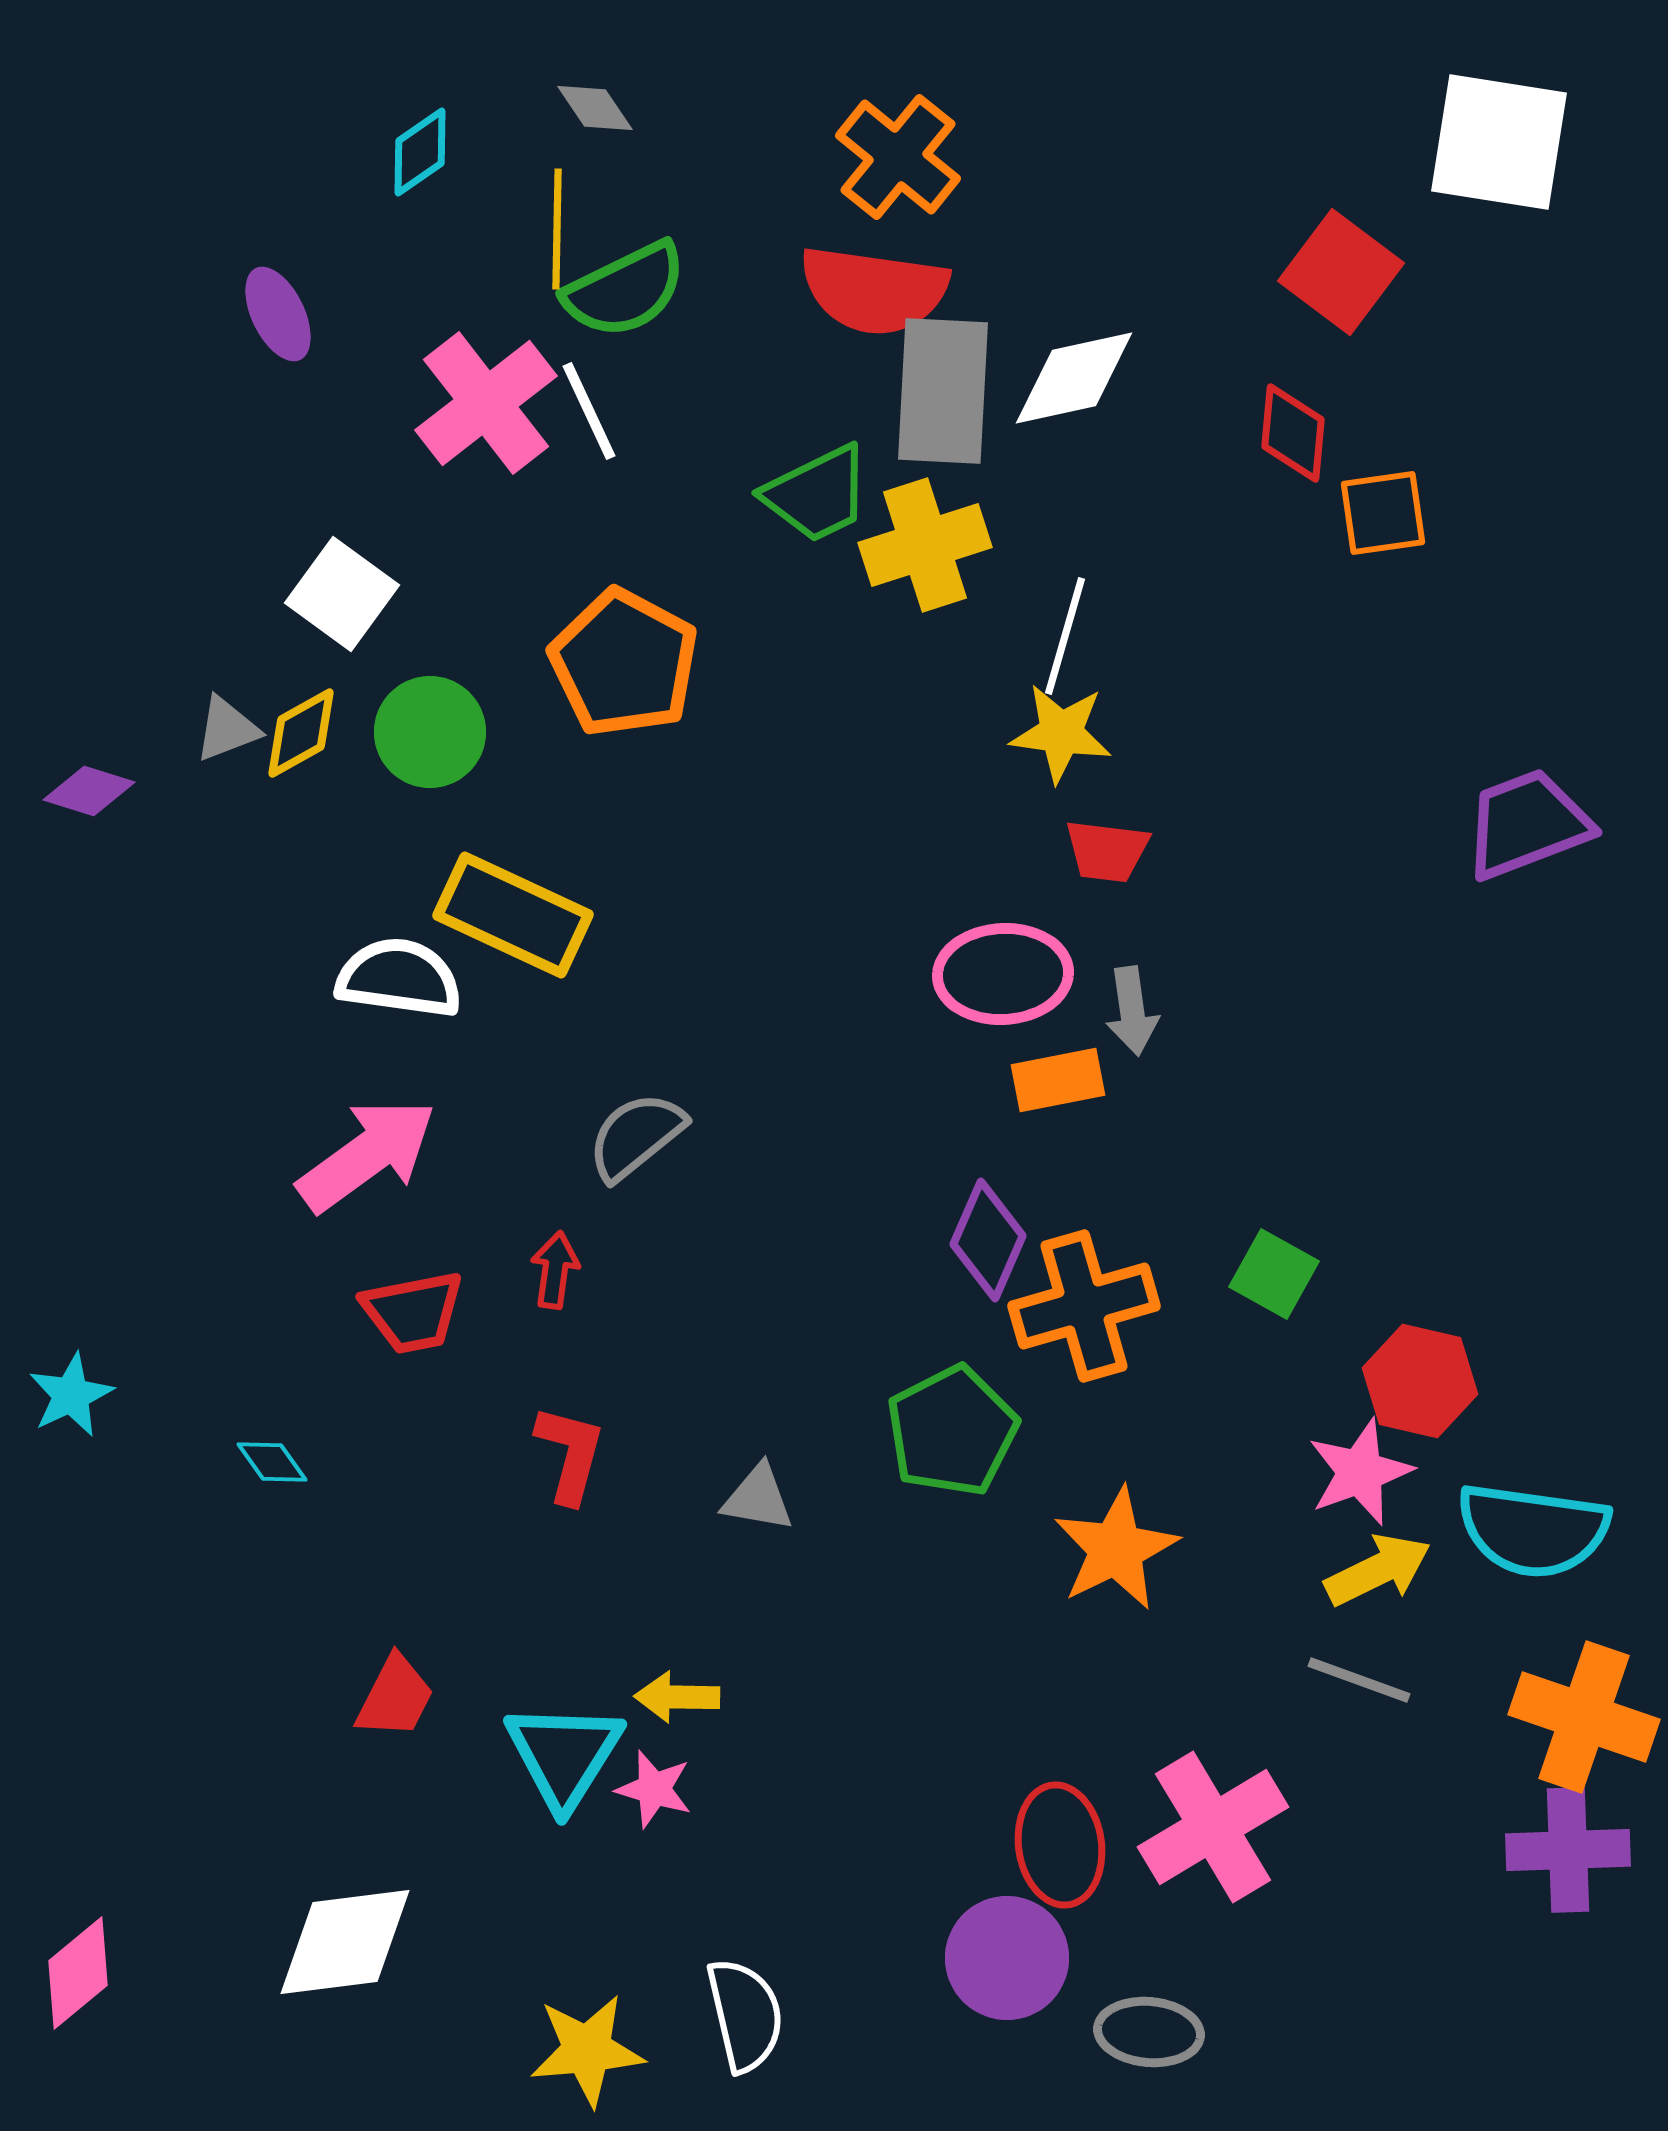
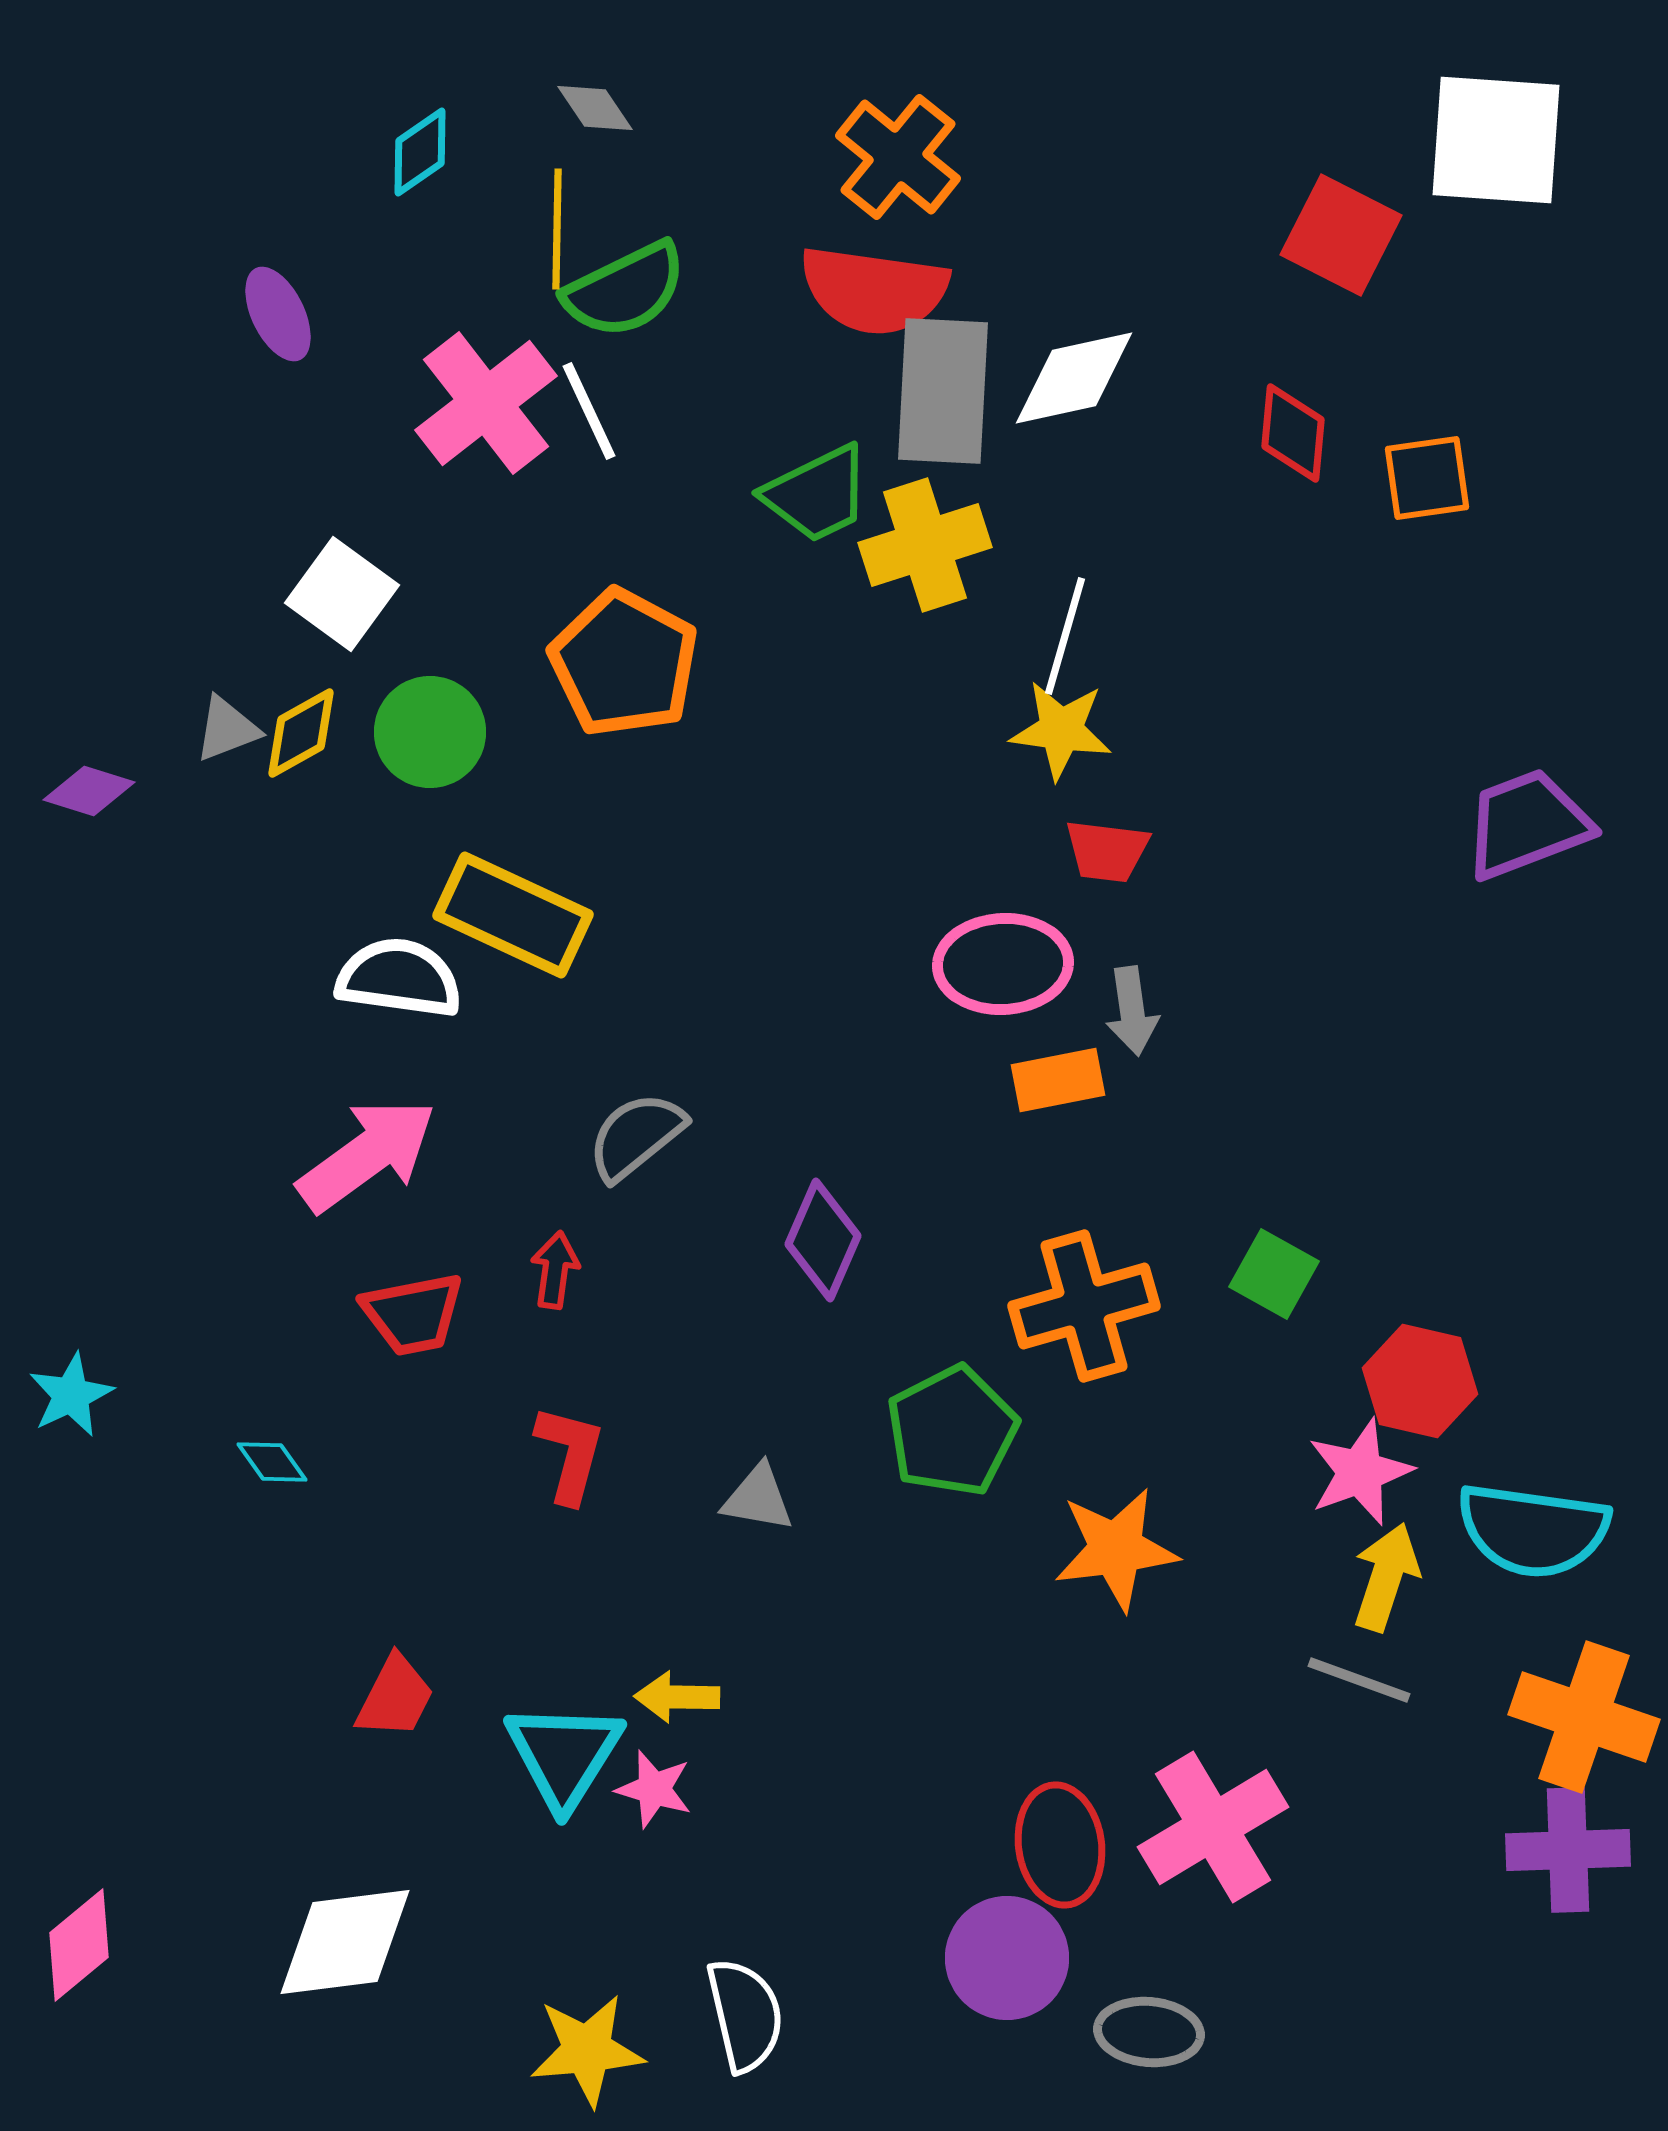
white square at (1499, 142): moved 3 px left, 2 px up; rotated 5 degrees counterclockwise
red square at (1341, 272): moved 37 px up; rotated 10 degrees counterclockwise
orange square at (1383, 513): moved 44 px right, 35 px up
yellow star at (1061, 733): moved 3 px up
pink ellipse at (1003, 974): moved 10 px up
purple diamond at (988, 1240): moved 165 px left
red trapezoid at (413, 1312): moved 2 px down
orange star at (1116, 1549): rotated 19 degrees clockwise
yellow arrow at (1378, 1570): moved 8 px right, 7 px down; rotated 46 degrees counterclockwise
pink diamond at (78, 1973): moved 1 px right, 28 px up
